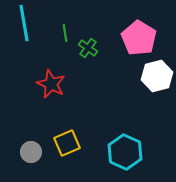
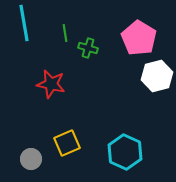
green cross: rotated 18 degrees counterclockwise
red star: rotated 12 degrees counterclockwise
gray circle: moved 7 px down
